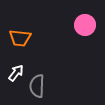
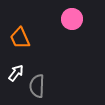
pink circle: moved 13 px left, 6 px up
orange trapezoid: rotated 60 degrees clockwise
